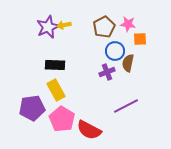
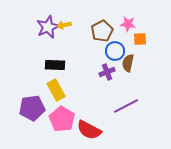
brown pentagon: moved 2 px left, 4 px down
